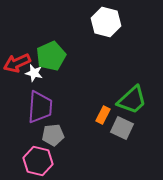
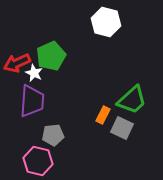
white star: rotated 12 degrees clockwise
purple trapezoid: moved 8 px left, 6 px up
